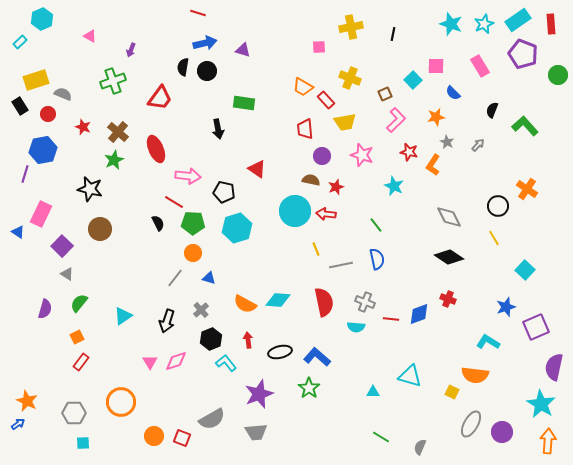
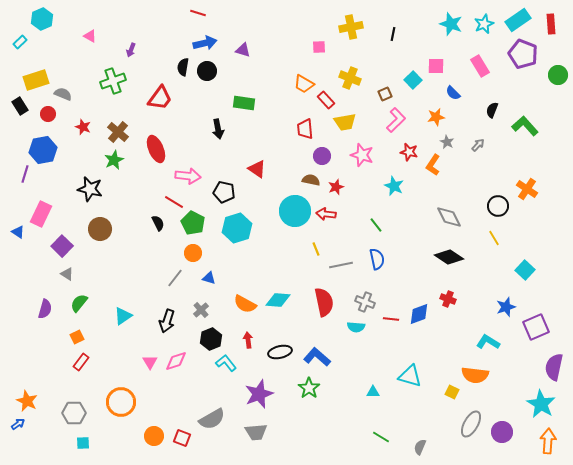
orange trapezoid at (303, 87): moved 1 px right, 3 px up
green pentagon at (193, 223): rotated 25 degrees clockwise
